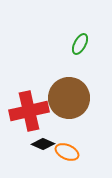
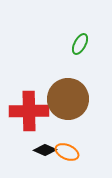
brown circle: moved 1 px left, 1 px down
red cross: rotated 12 degrees clockwise
black diamond: moved 2 px right, 6 px down
